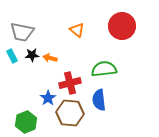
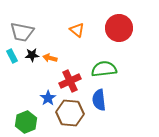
red circle: moved 3 px left, 2 px down
red cross: moved 2 px up; rotated 10 degrees counterclockwise
